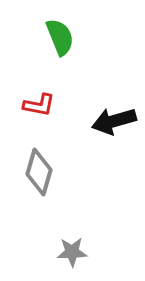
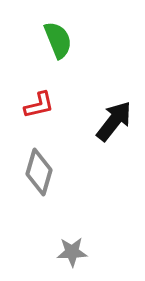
green semicircle: moved 2 px left, 3 px down
red L-shape: rotated 24 degrees counterclockwise
black arrow: rotated 144 degrees clockwise
